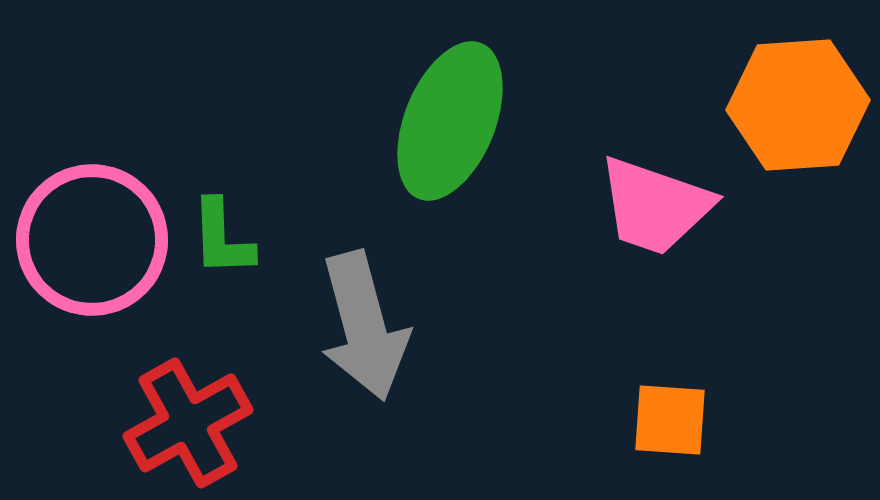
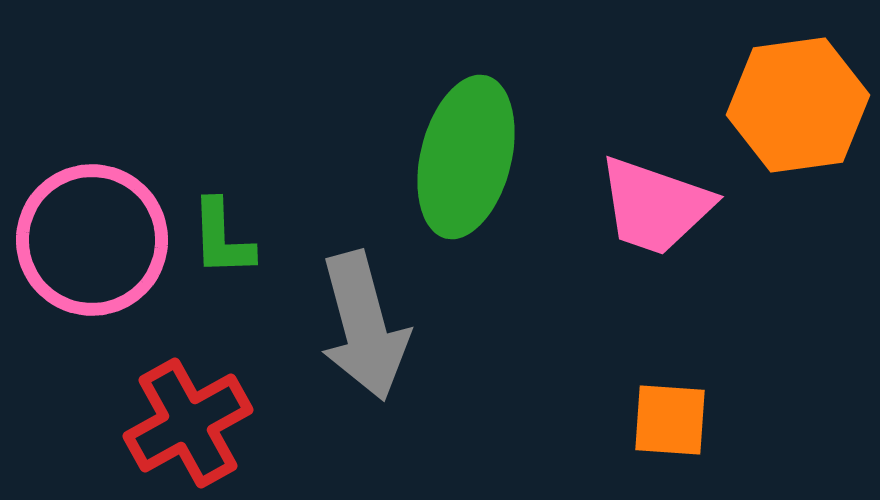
orange hexagon: rotated 4 degrees counterclockwise
green ellipse: moved 16 px right, 36 px down; rotated 8 degrees counterclockwise
